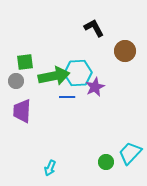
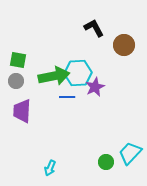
brown circle: moved 1 px left, 6 px up
green square: moved 7 px left, 2 px up; rotated 18 degrees clockwise
